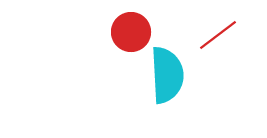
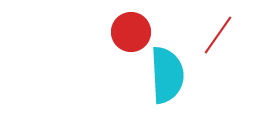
red line: rotated 18 degrees counterclockwise
